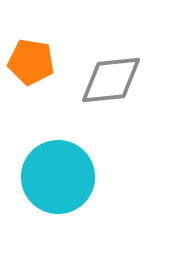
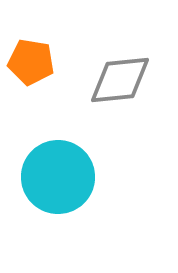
gray diamond: moved 9 px right
